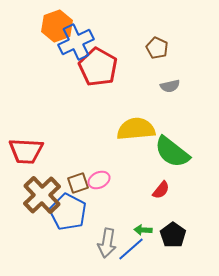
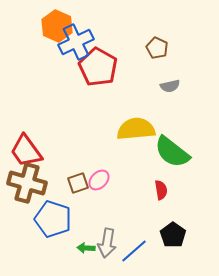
orange hexagon: rotated 16 degrees counterclockwise
red trapezoid: rotated 51 degrees clockwise
pink ellipse: rotated 20 degrees counterclockwise
red semicircle: rotated 48 degrees counterclockwise
brown cross: moved 15 px left, 12 px up; rotated 30 degrees counterclockwise
blue pentagon: moved 15 px left, 7 px down; rotated 9 degrees counterclockwise
green arrow: moved 57 px left, 18 px down
blue line: moved 3 px right, 2 px down
